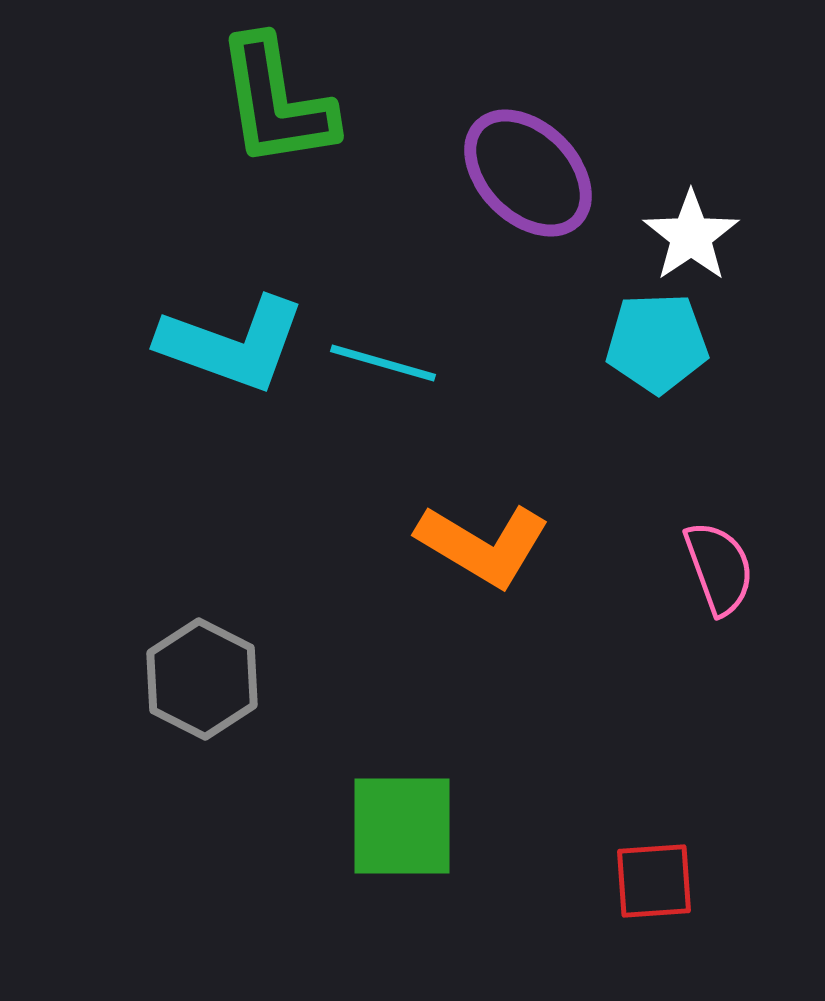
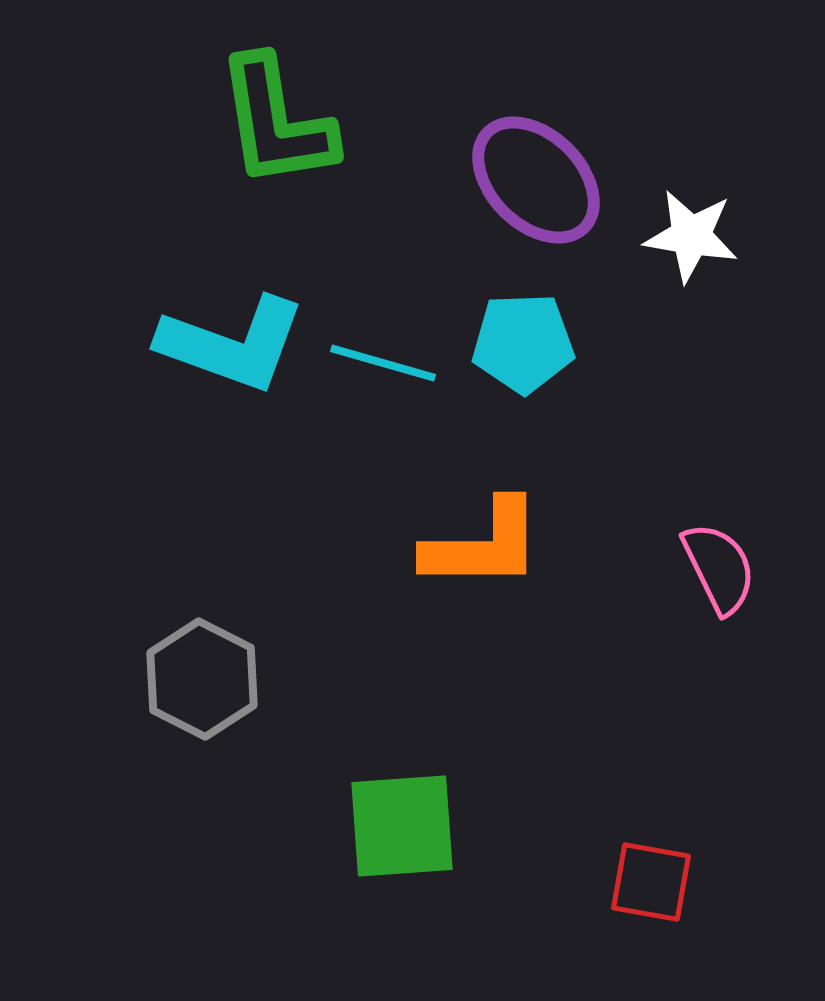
green L-shape: moved 20 px down
purple ellipse: moved 8 px right, 7 px down
white star: rotated 28 degrees counterclockwise
cyan pentagon: moved 134 px left
orange L-shape: rotated 31 degrees counterclockwise
pink semicircle: rotated 6 degrees counterclockwise
green square: rotated 4 degrees counterclockwise
red square: moved 3 px left, 1 px down; rotated 14 degrees clockwise
